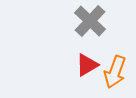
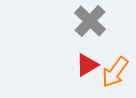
orange arrow: rotated 16 degrees clockwise
